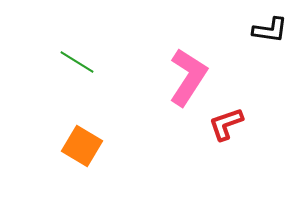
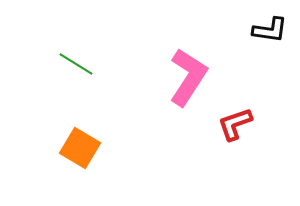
green line: moved 1 px left, 2 px down
red L-shape: moved 9 px right
orange square: moved 2 px left, 2 px down
